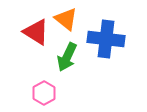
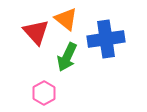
red triangle: rotated 16 degrees clockwise
blue cross: rotated 15 degrees counterclockwise
